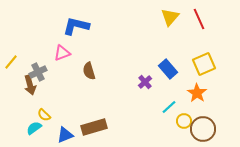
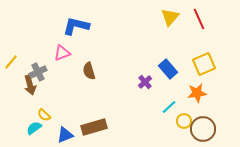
orange star: rotated 30 degrees clockwise
